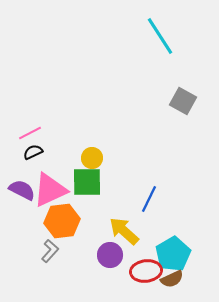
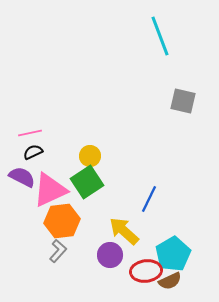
cyan line: rotated 12 degrees clockwise
gray square: rotated 16 degrees counterclockwise
pink line: rotated 15 degrees clockwise
yellow circle: moved 2 px left, 2 px up
green square: rotated 32 degrees counterclockwise
purple semicircle: moved 13 px up
gray L-shape: moved 8 px right
brown semicircle: moved 2 px left, 2 px down
